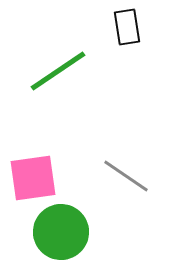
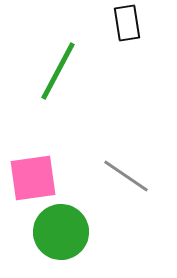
black rectangle: moved 4 px up
green line: rotated 28 degrees counterclockwise
